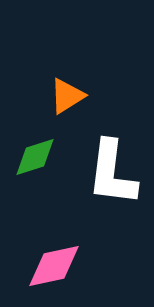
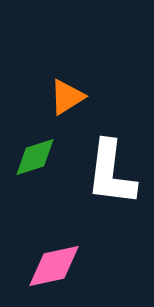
orange triangle: moved 1 px down
white L-shape: moved 1 px left
